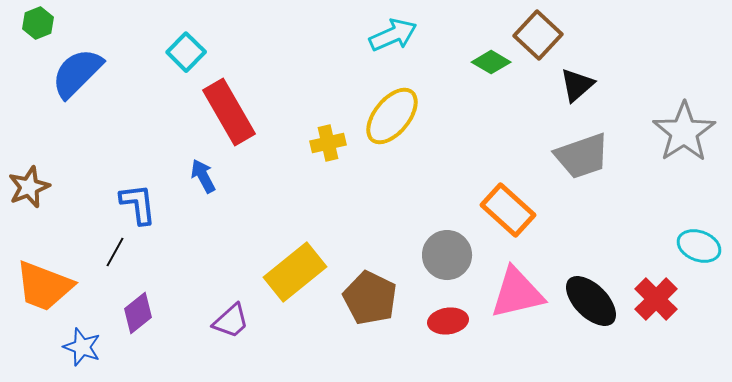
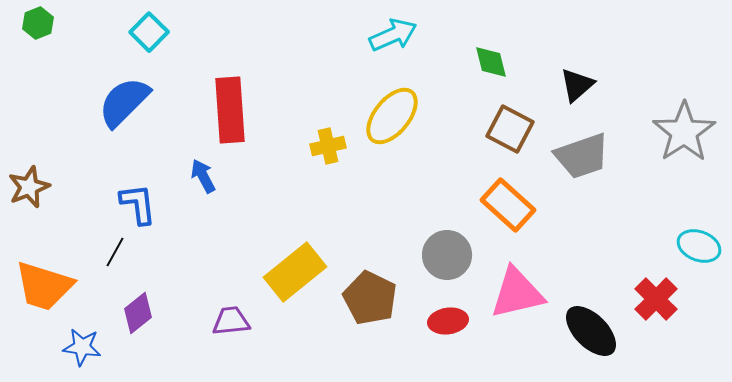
brown square: moved 28 px left, 94 px down; rotated 15 degrees counterclockwise
cyan square: moved 37 px left, 20 px up
green diamond: rotated 45 degrees clockwise
blue semicircle: moved 47 px right, 29 px down
red rectangle: moved 1 px right, 2 px up; rotated 26 degrees clockwise
yellow cross: moved 3 px down
orange rectangle: moved 5 px up
orange trapezoid: rotated 4 degrees counterclockwise
black ellipse: moved 30 px down
purple trapezoid: rotated 144 degrees counterclockwise
blue star: rotated 12 degrees counterclockwise
